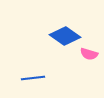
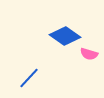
blue line: moved 4 px left; rotated 40 degrees counterclockwise
